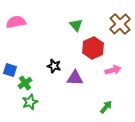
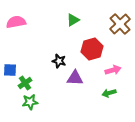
green triangle: moved 3 px left, 5 px up; rotated 40 degrees clockwise
red hexagon: moved 1 px left, 1 px down; rotated 10 degrees clockwise
black star: moved 5 px right, 5 px up
blue square: rotated 16 degrees counterclockwise
green star: rotated 14 degrees clockwise
green arrow: moved 3 px right, 14 px up; rotated 144 degrees counterclockwise
